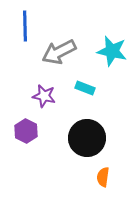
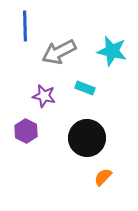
orange semicircle: rotated 36 degrees clockwise
